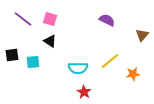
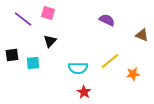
pink square: moved 2 px left, 6 px up
brown triangle: rotated 48 degrees counterclockwise
black triangle: rotated 40 degrees clockwise
cyan square: moved 1 px down
